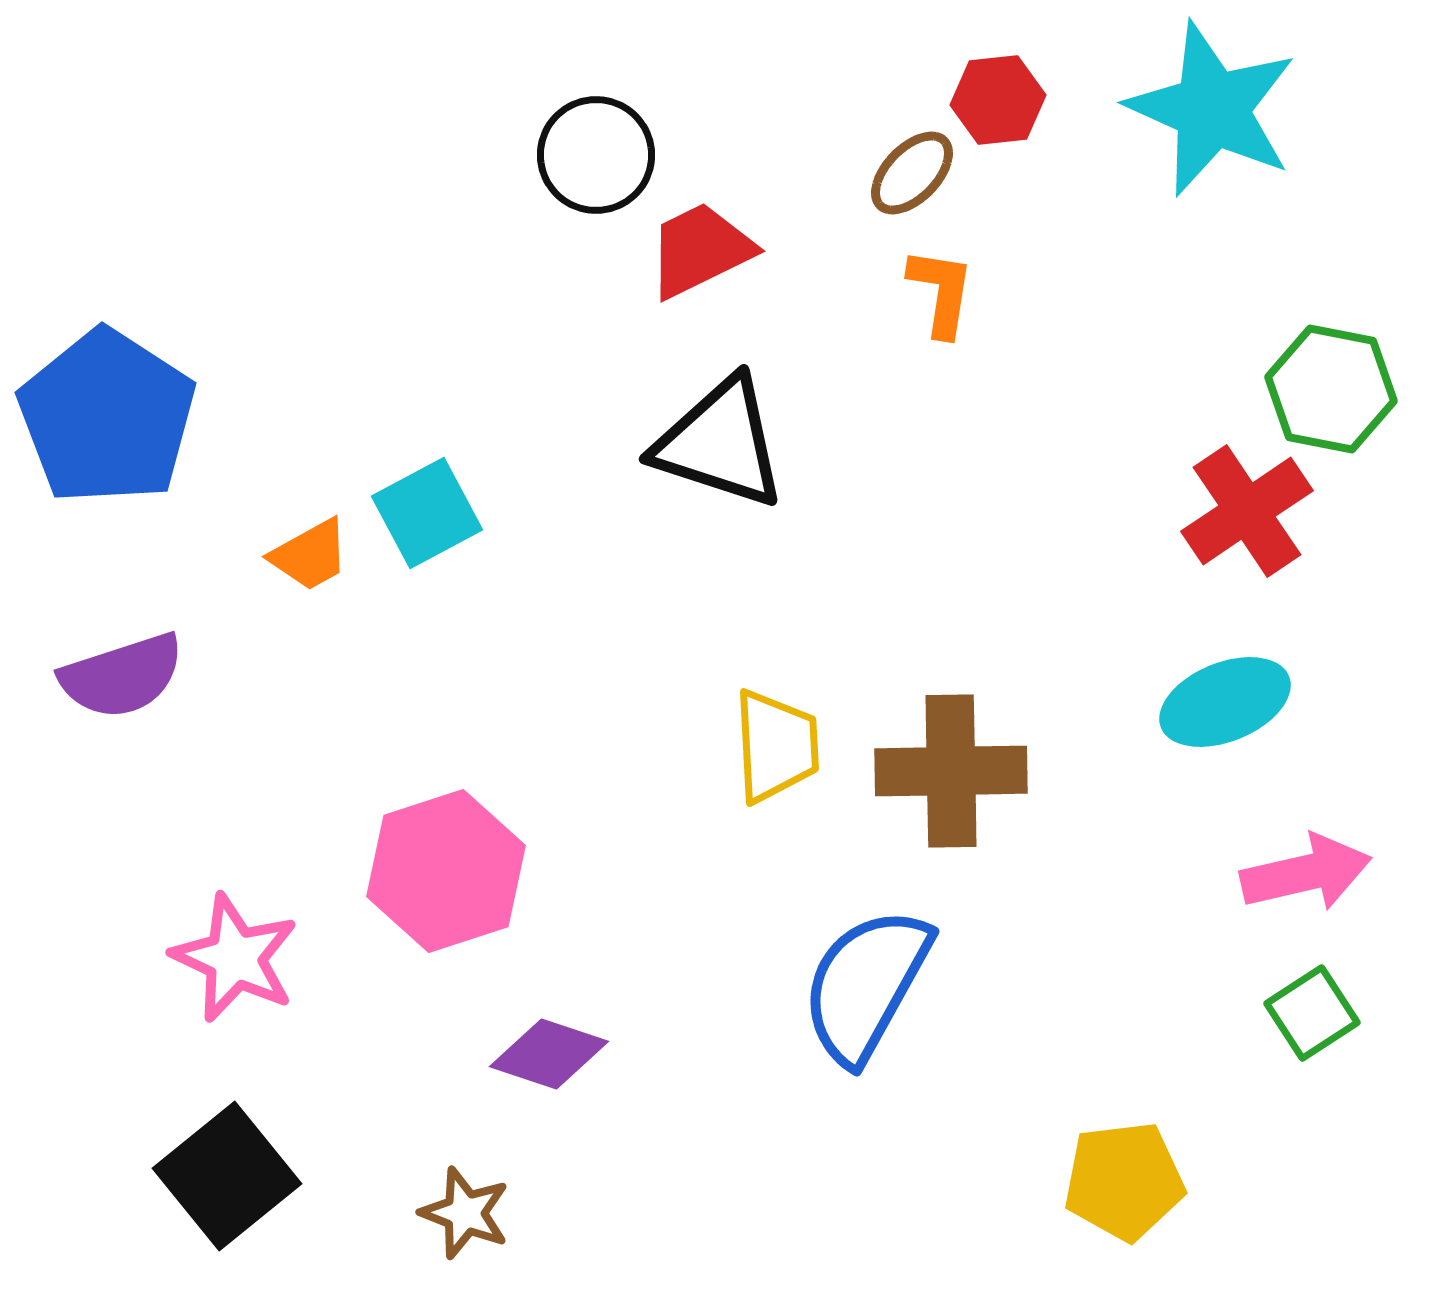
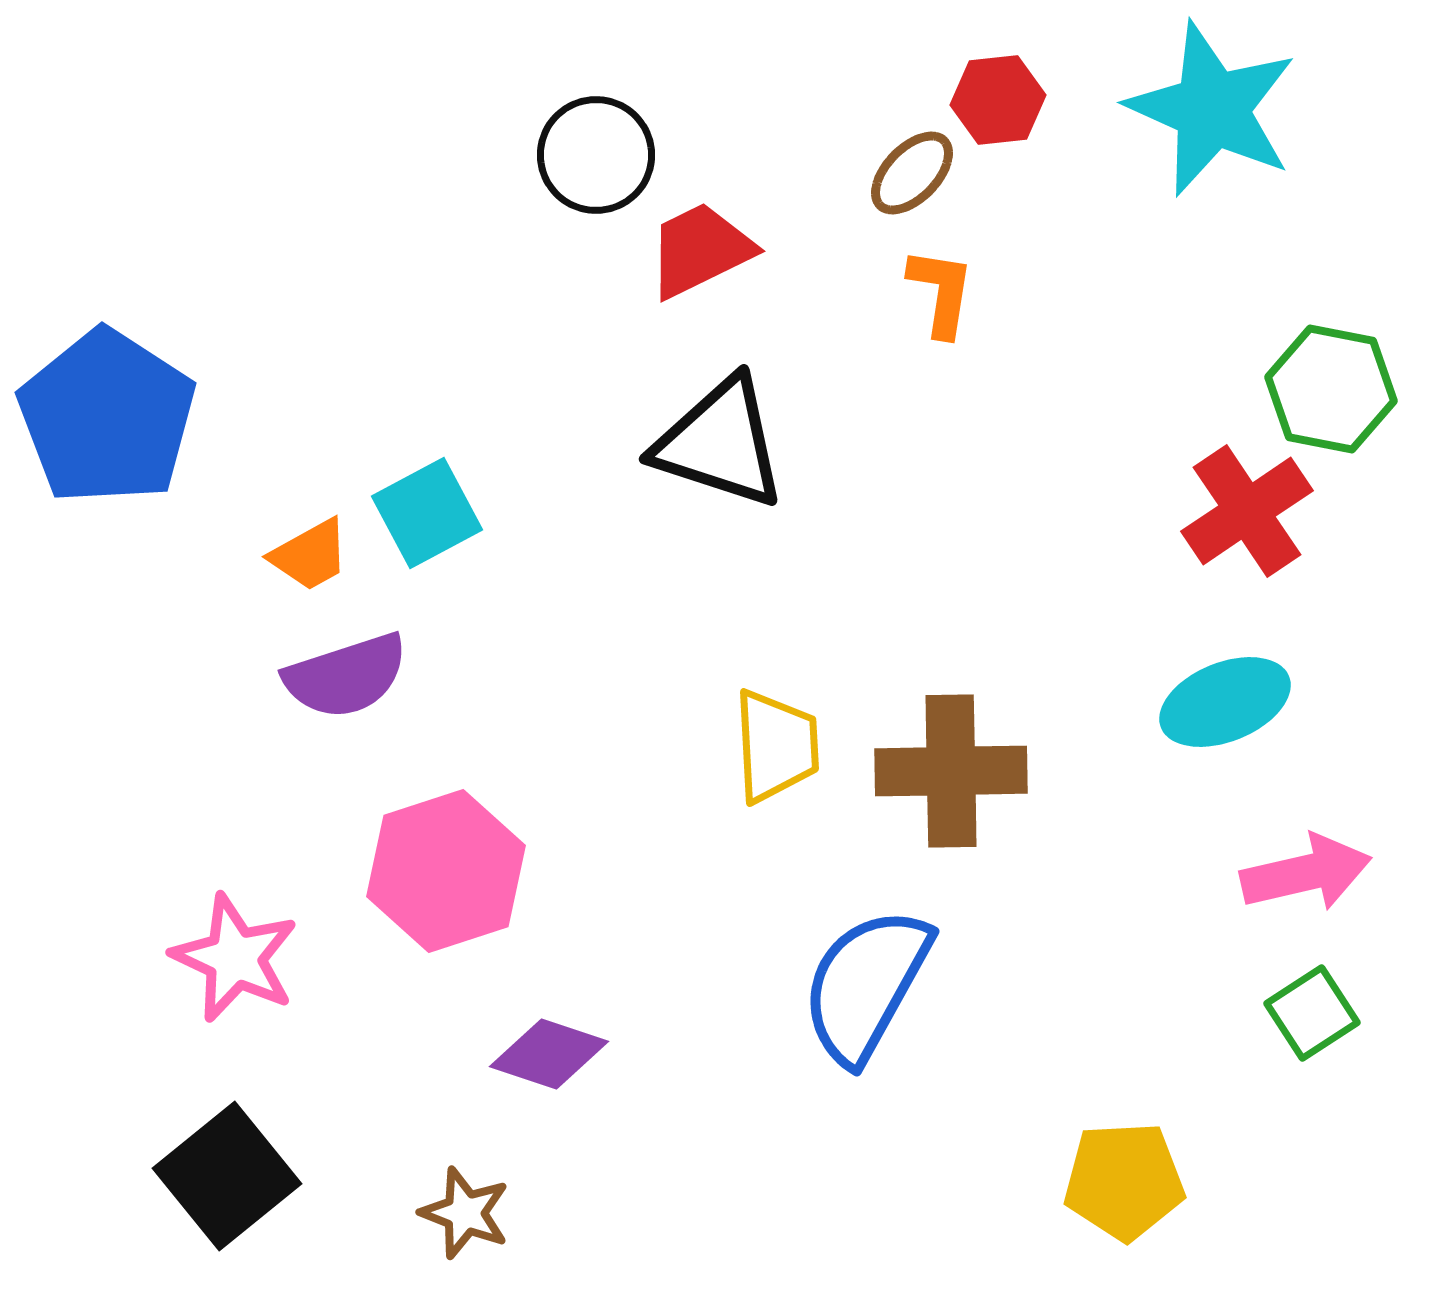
purple semicircle: moved 224 px right
yellow pentagon: rotated 4 degrees clockwise
